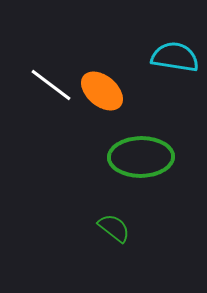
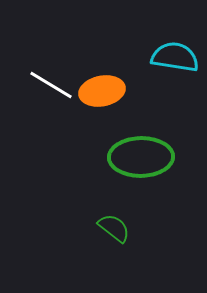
white line: rotated 6 degrees counterclockwise
orange ellipse: rotated 51 degrees counterclockwise
